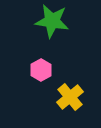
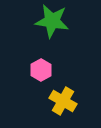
yellow cross: moved 7 px left, 4 px down; rotated 20 degrees counterclockwise
